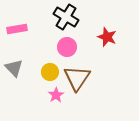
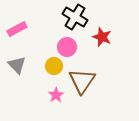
black cross: moved 9 px right
pink rectangle: rotated 18 degrees counterclockwise
red star: moved 5 px left
gray triangle: moved 3 px right, 3 px up
yellow circle: moved 4 px right, 6 px up
brown triangle: moved 5 px right, 3 px down
